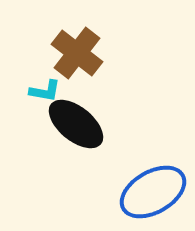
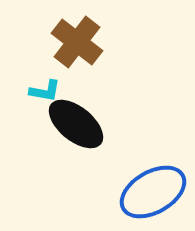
brown cross: moved 11 px up
